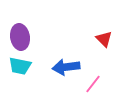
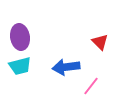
red triangle: moved 4 px left, 3 px down
cyan trapezoid: rotated 25 degrees counterclockwise
pink line: moved 2 px left, 2 px down
